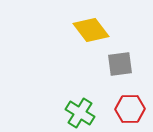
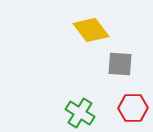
gray square: rotated 12 degrees clockwise
red hexagon: moved 3 px right, 1 px up
